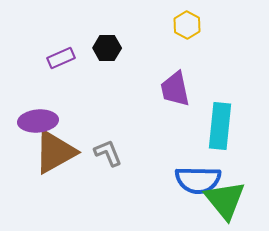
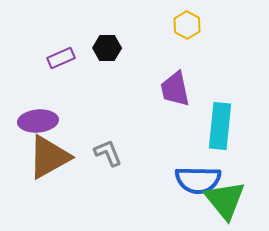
brown triangle: moved 6 px left, 5 px down
